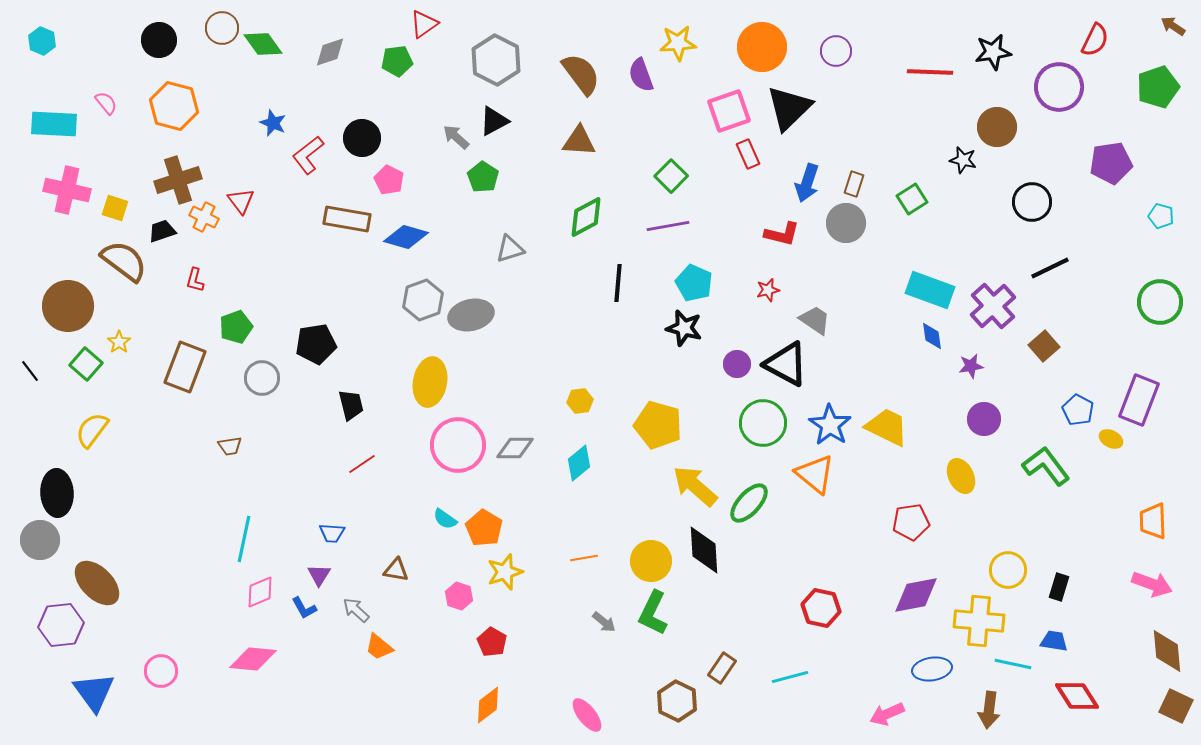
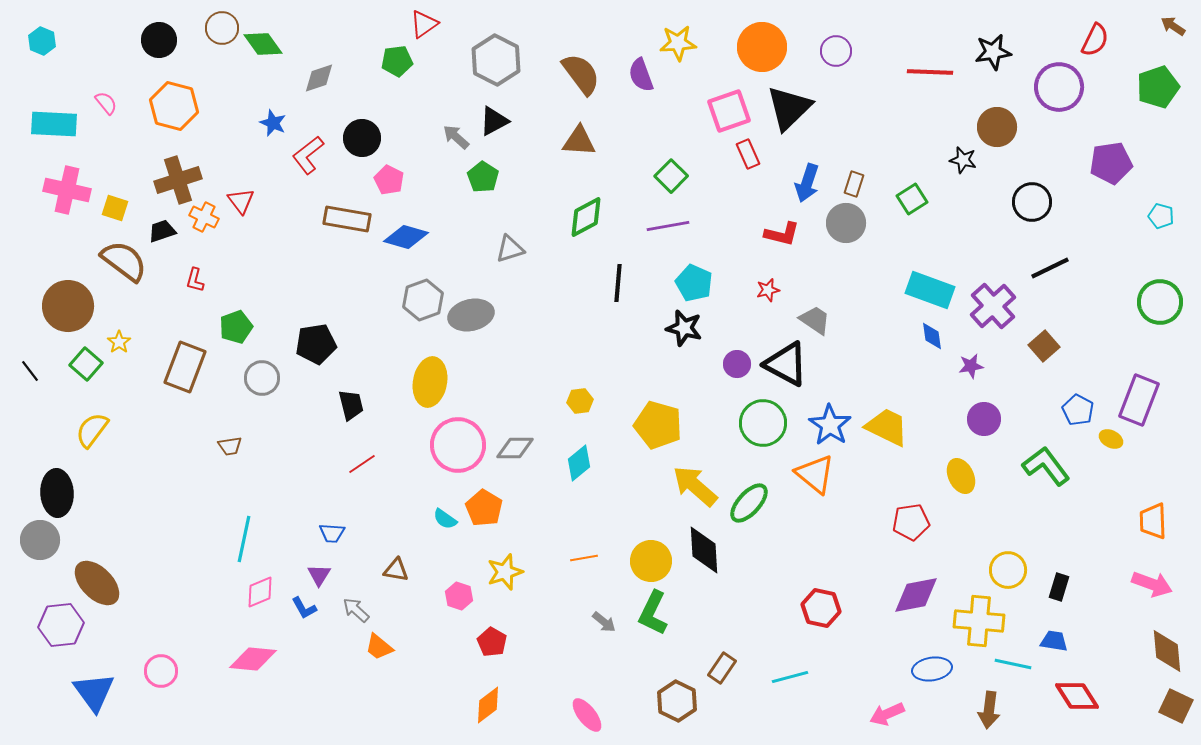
gray diamond at (330, 52): moved 11 px left, 26 px down
orange pentagon at (484, 528): moved 20 px up
